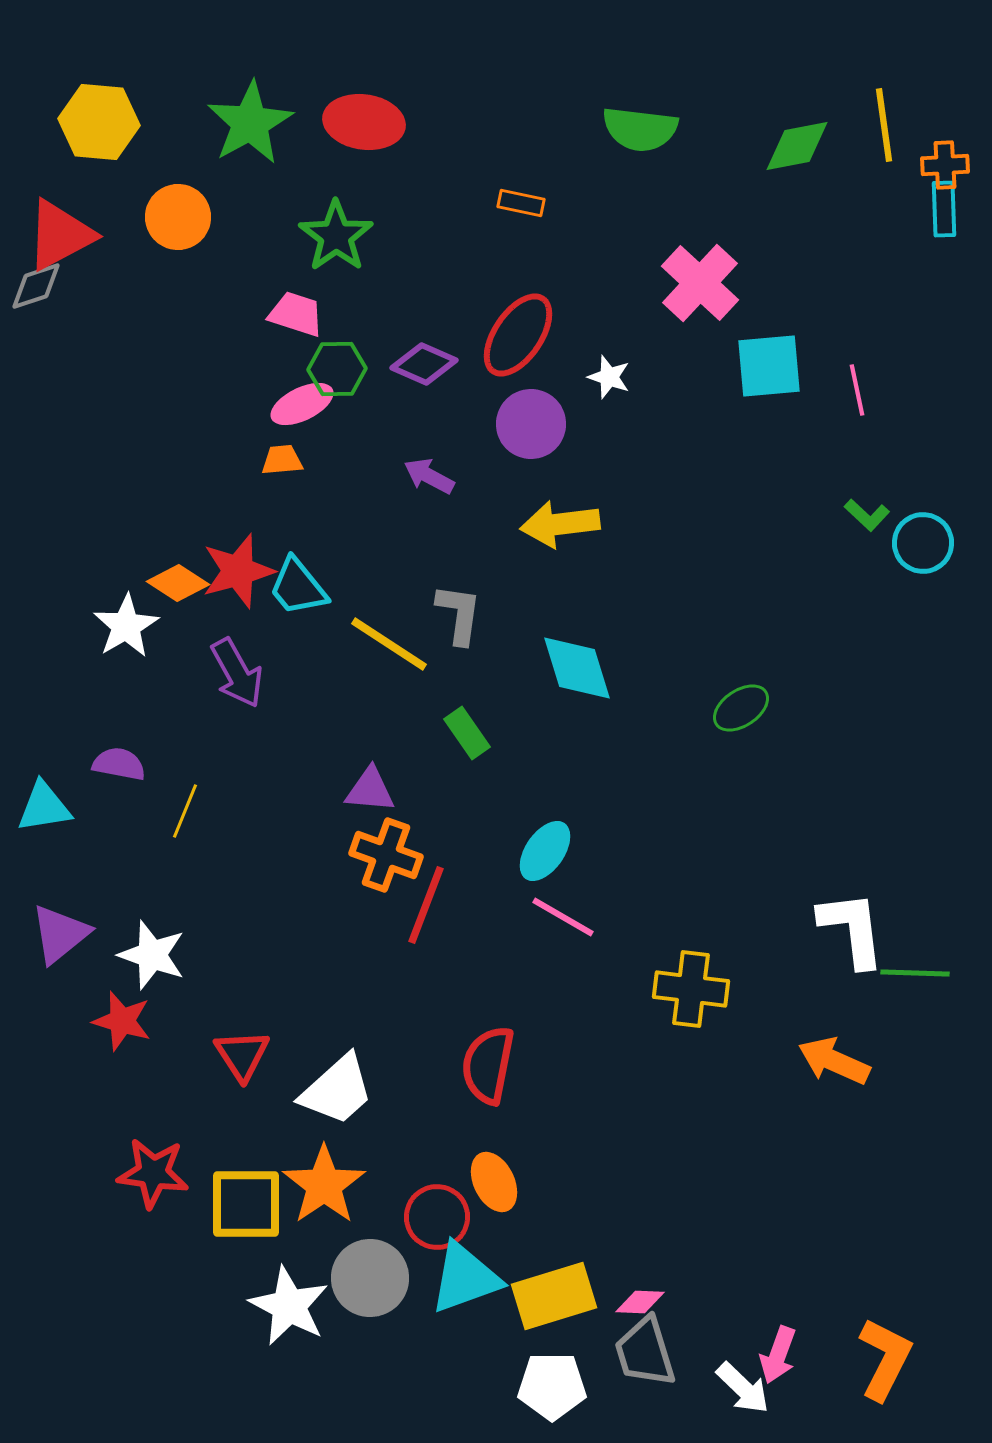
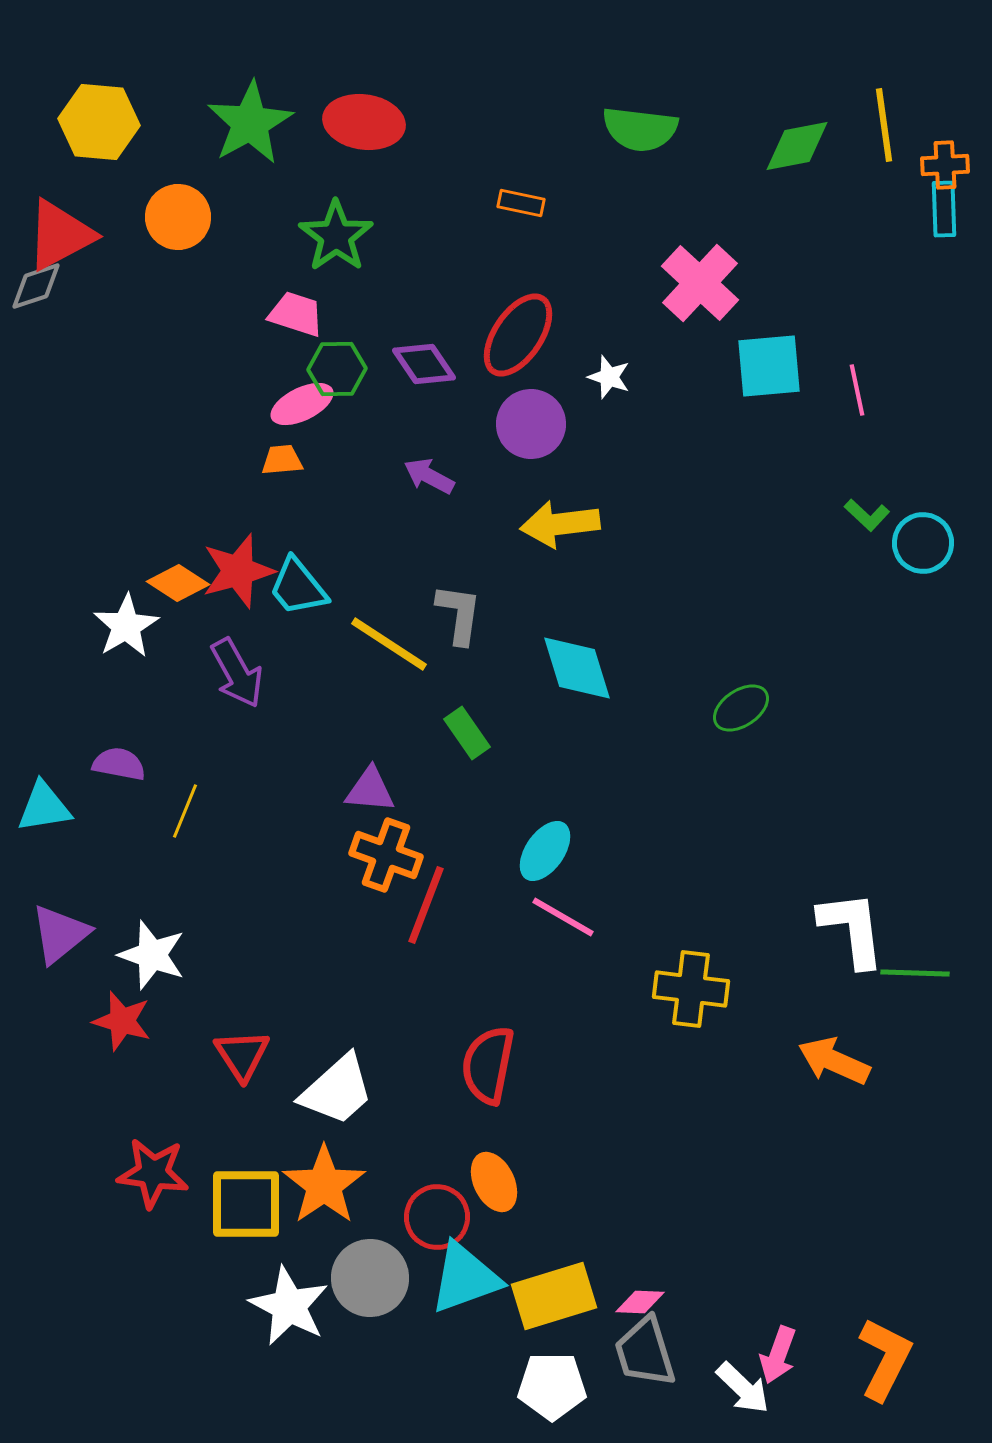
purple diamond at (424, 364): rotated 32 degrees clockwise
